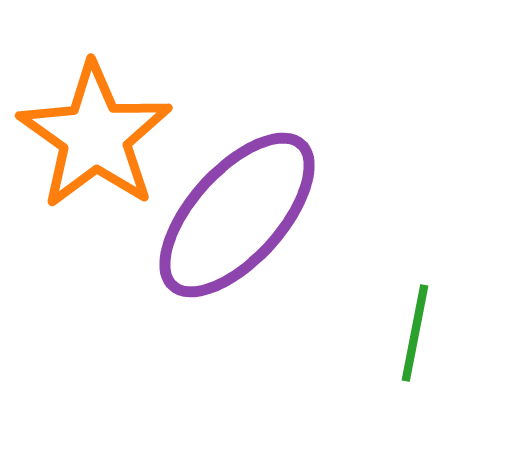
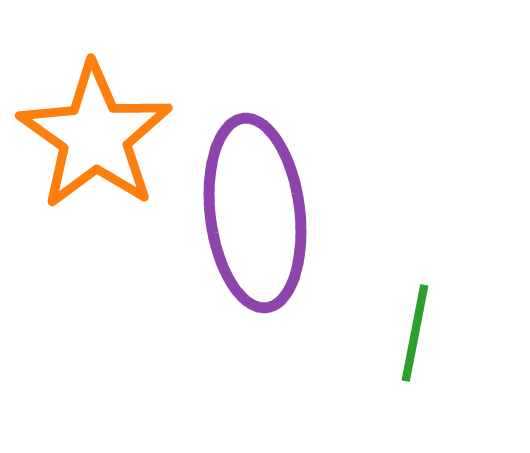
purple ellipse: moved 18 px right, 2 px up; rotated 49 degrees counterclockwise
